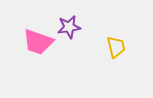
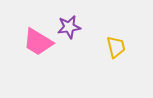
pink trapezoid: rotated 12 degrees clockwise
